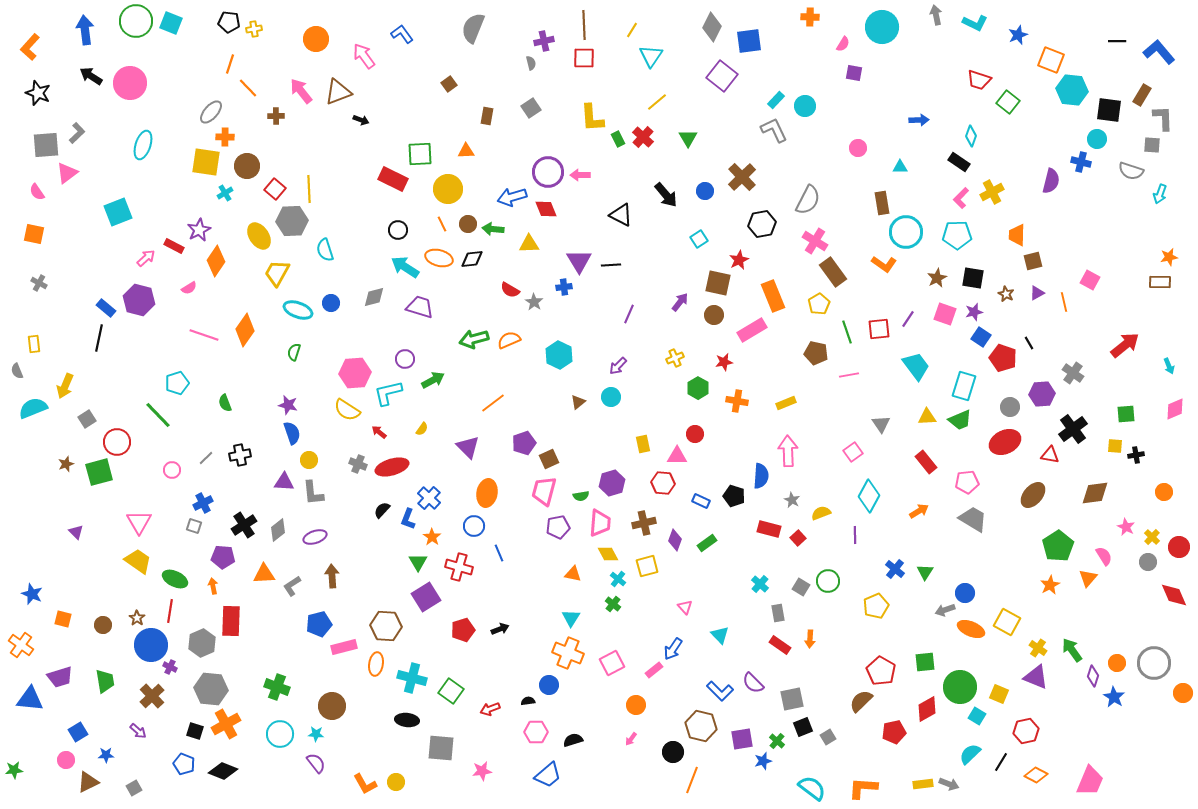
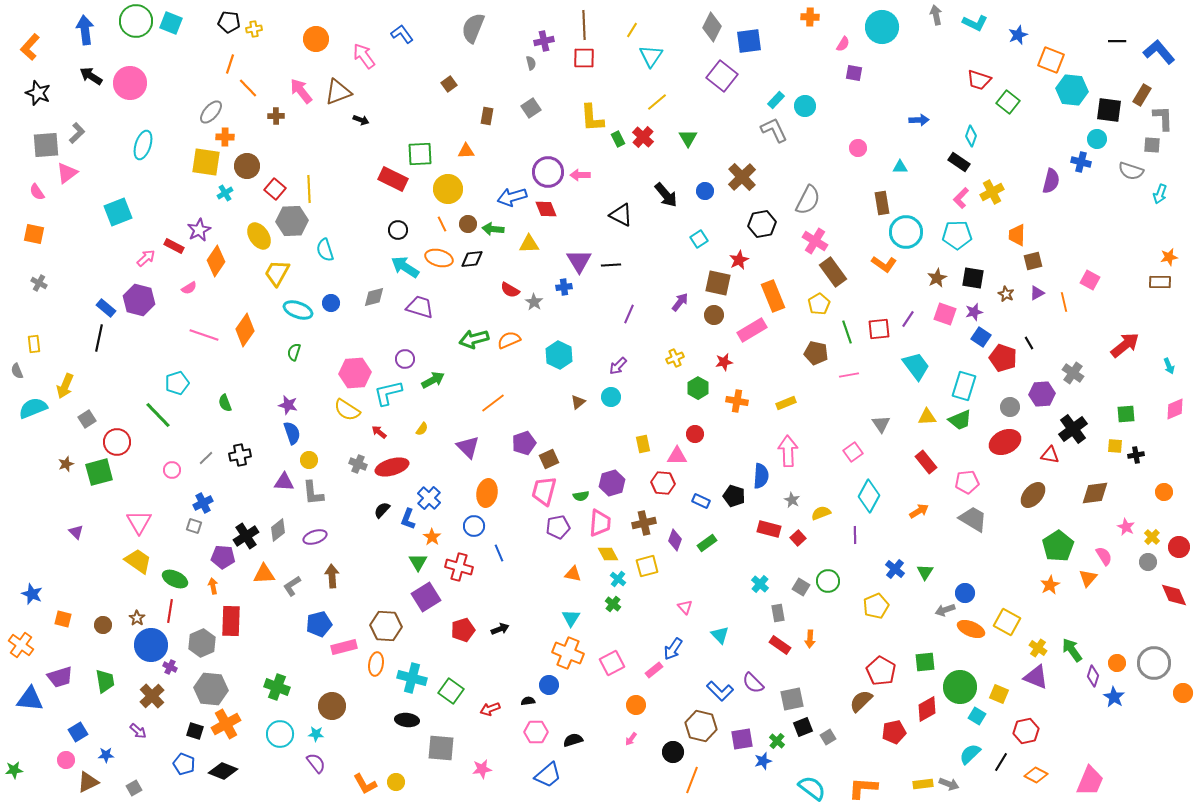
black cross at (244, 525): moved 2 px right, 11 px down
pink star at (482, 771): moved 2 px up
